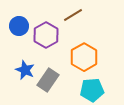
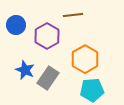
brown line: rotated 24 degrees clockwise
blue circle: moved 3 px left, 1 px up
purple hexagon: moved 1 px right, 1 px down
orange hexagon: moved 1 px right, 2 px down
gray rectangle: moved 2 px up
